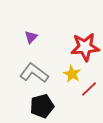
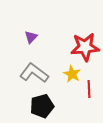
red line: rotated 48 degrees counterclockwise
